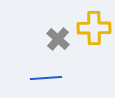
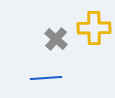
gray cross: moved 2 px left
